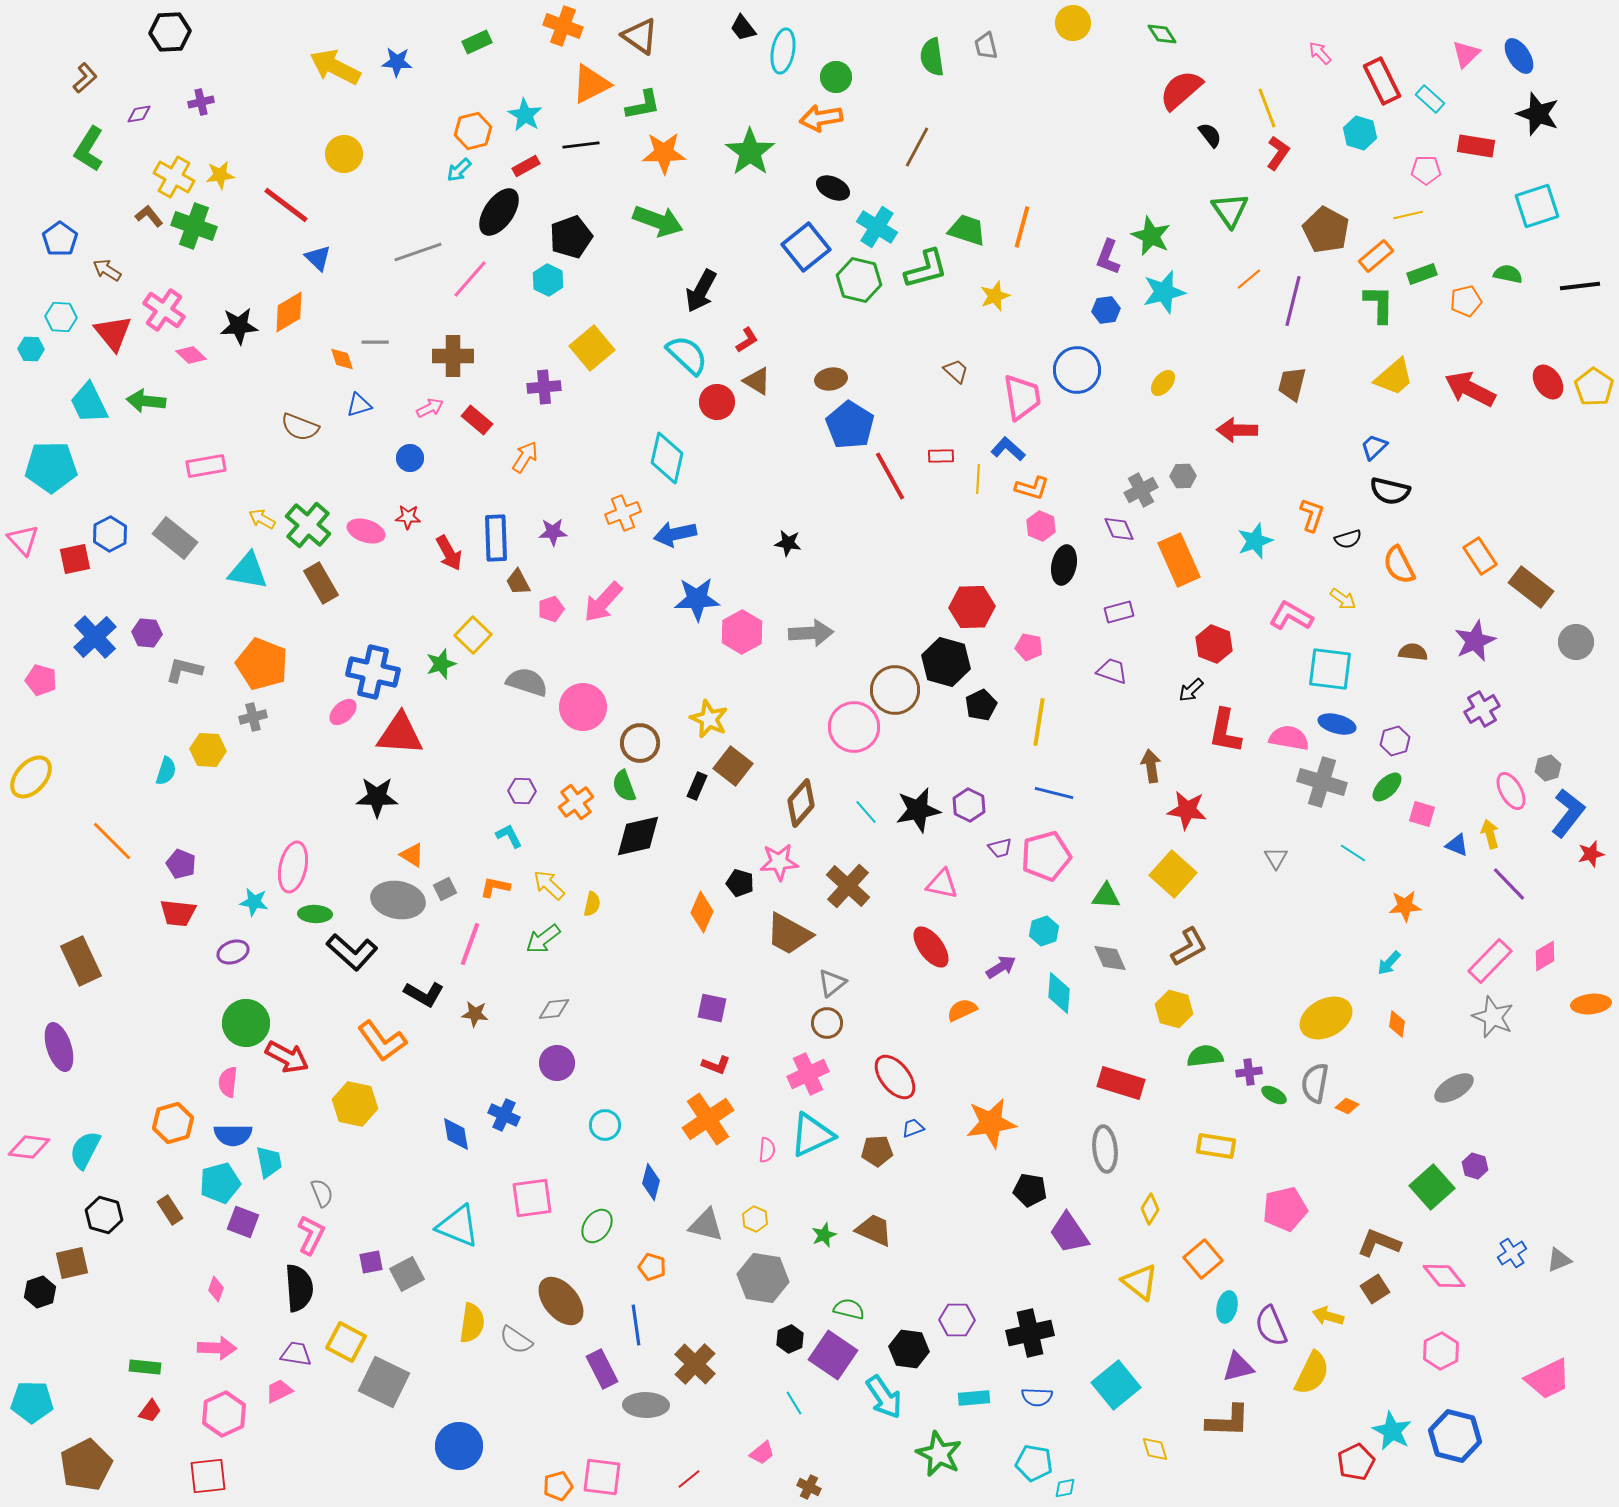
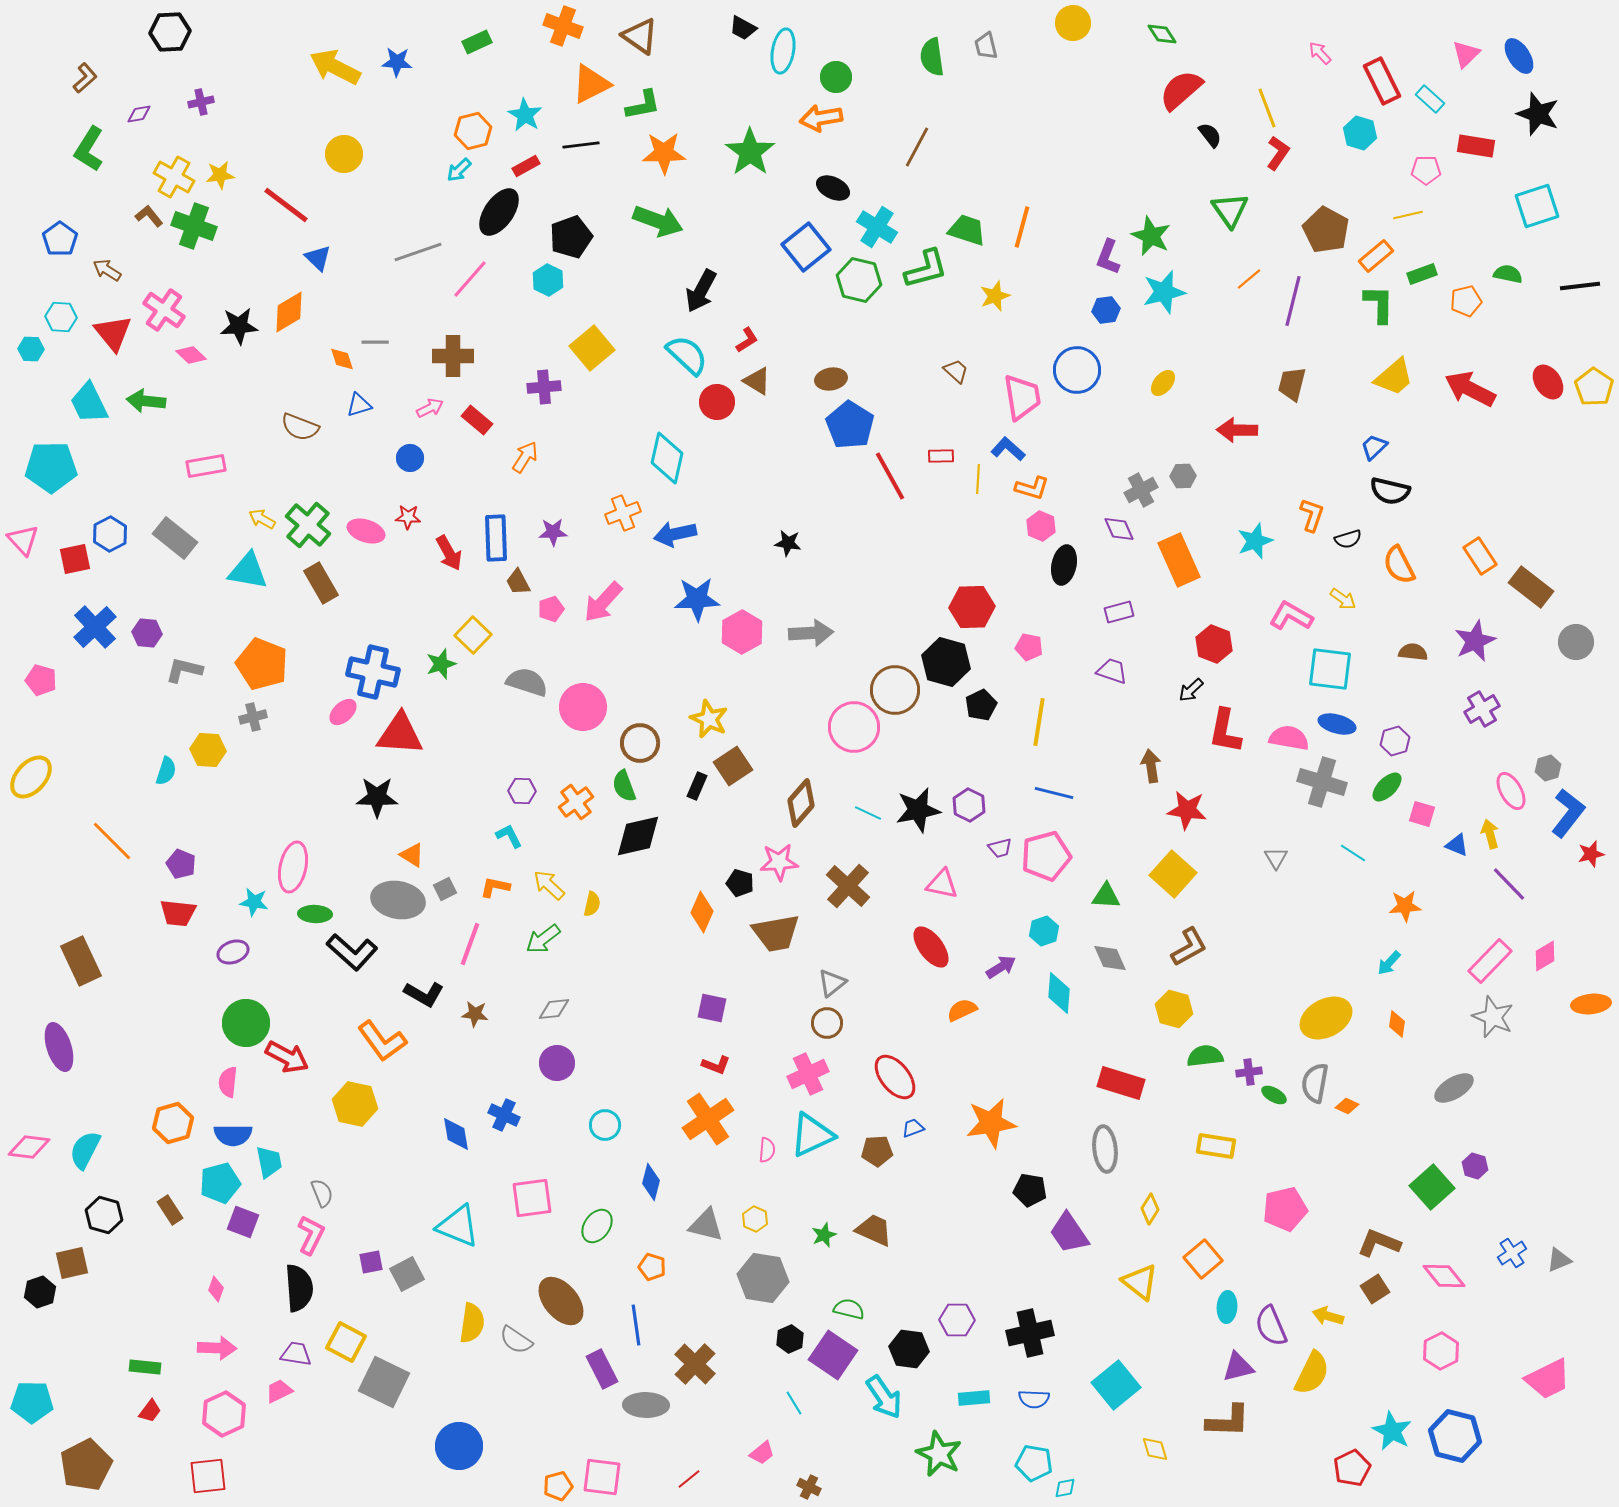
black trapezoid at (743, 28): rotated 24 degrees counterclockwise
blue cross at (95, 637): moved 10 px up
brown square at (733, 766): rotated 18 degrees clockwise
cyan line at (866, 812): moved 2 px right, 1 px down; rotated 24 degrees counterclockwise
brown trapezoid at (789, 934): moved 13 px left, 1 px up; rotated 39 degrees counterclockwise
cyan ellipse at (1227, 1307): rotated 8 degrees counterclockwise
blue semicircle at (1037, 1397): moved 3 px left, 2 px down
red pentagon at (1356, 1462): moved 4 px left, 6 px down
